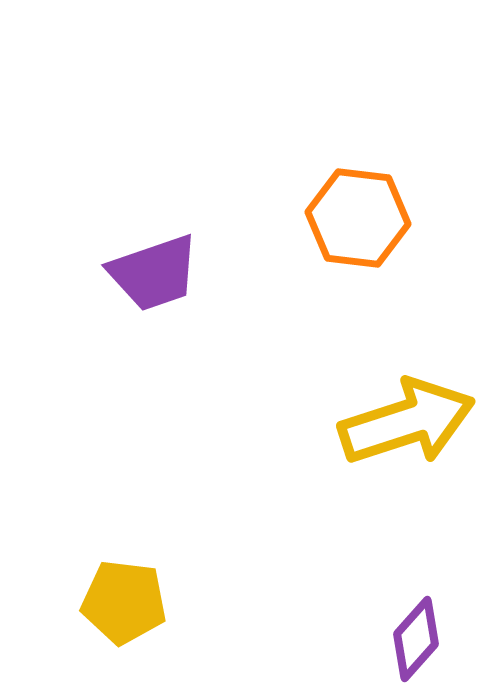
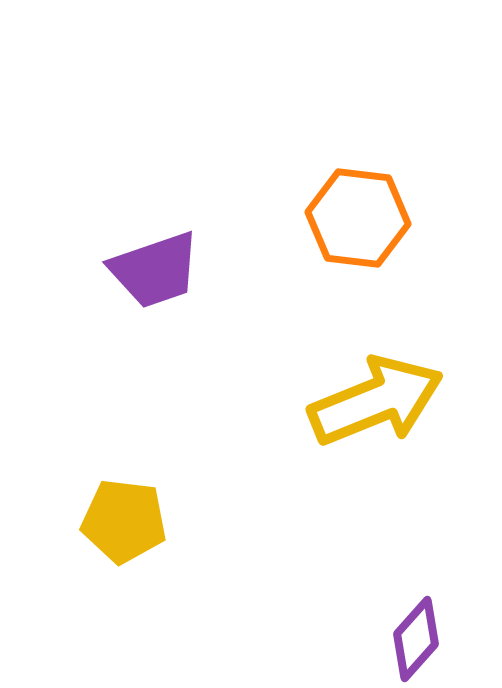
purple trapezoid: moved 1 px right, 3 px up
yellow arrow: moved 31 px left, 21 px up; rotated 4 degrees counterclockwise
yellow pentagon: moved 81 px up
